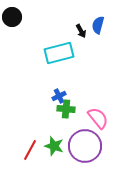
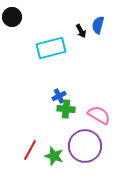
cyan rectangle: moved 8 px left, 5 px up
pink semicircle: moved 1 px right, 3 px up; rotated 20 degrees counterclockwise
green star: moved 10 px down
